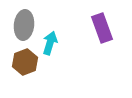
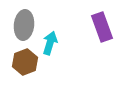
purple rectangle: moved 1 px up
